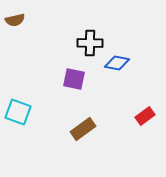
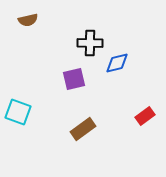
brown semicircle: moved 13 px right
blue diamond: rotated 25 degrees counterclockwise
purple square: rotated 25 degrees counterclockwise
